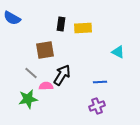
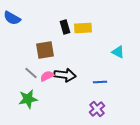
black rectangle: moved 4 px right, 3 px down; rotated 24 degrees counterclockwise
black arrow: moved 3 px right; rotated 65 degrees clockwise
pink semicircle: moved 1 px right, 10 px up; rotated 24 degrees counterclockwise
purple cross: moved 3 px down; rotated 21 degrees counterclockwise
